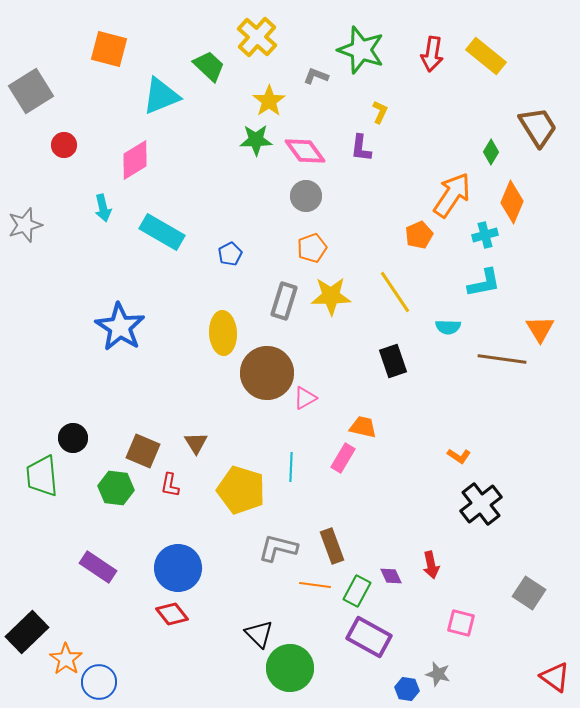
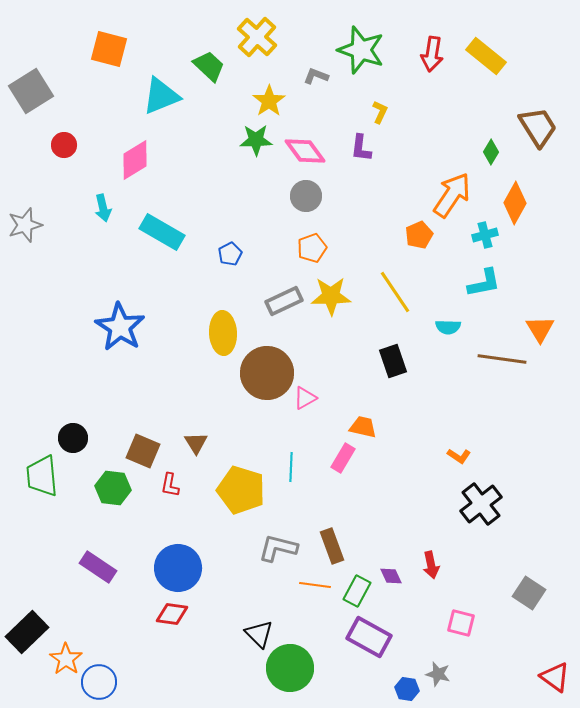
orange diamond at (512, 202): moved 3 px right, 1 px down; rotated 6 degrees clockwise
gray rectangle at (284, 301): rotated 48 degrees clockwise
green hexagon at (116, 488): moved 3 px left
red diamond at (172, 614): rotated 44 degrees counterclockwise
